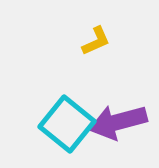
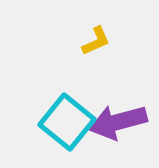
cyan square: moved 2 px up
